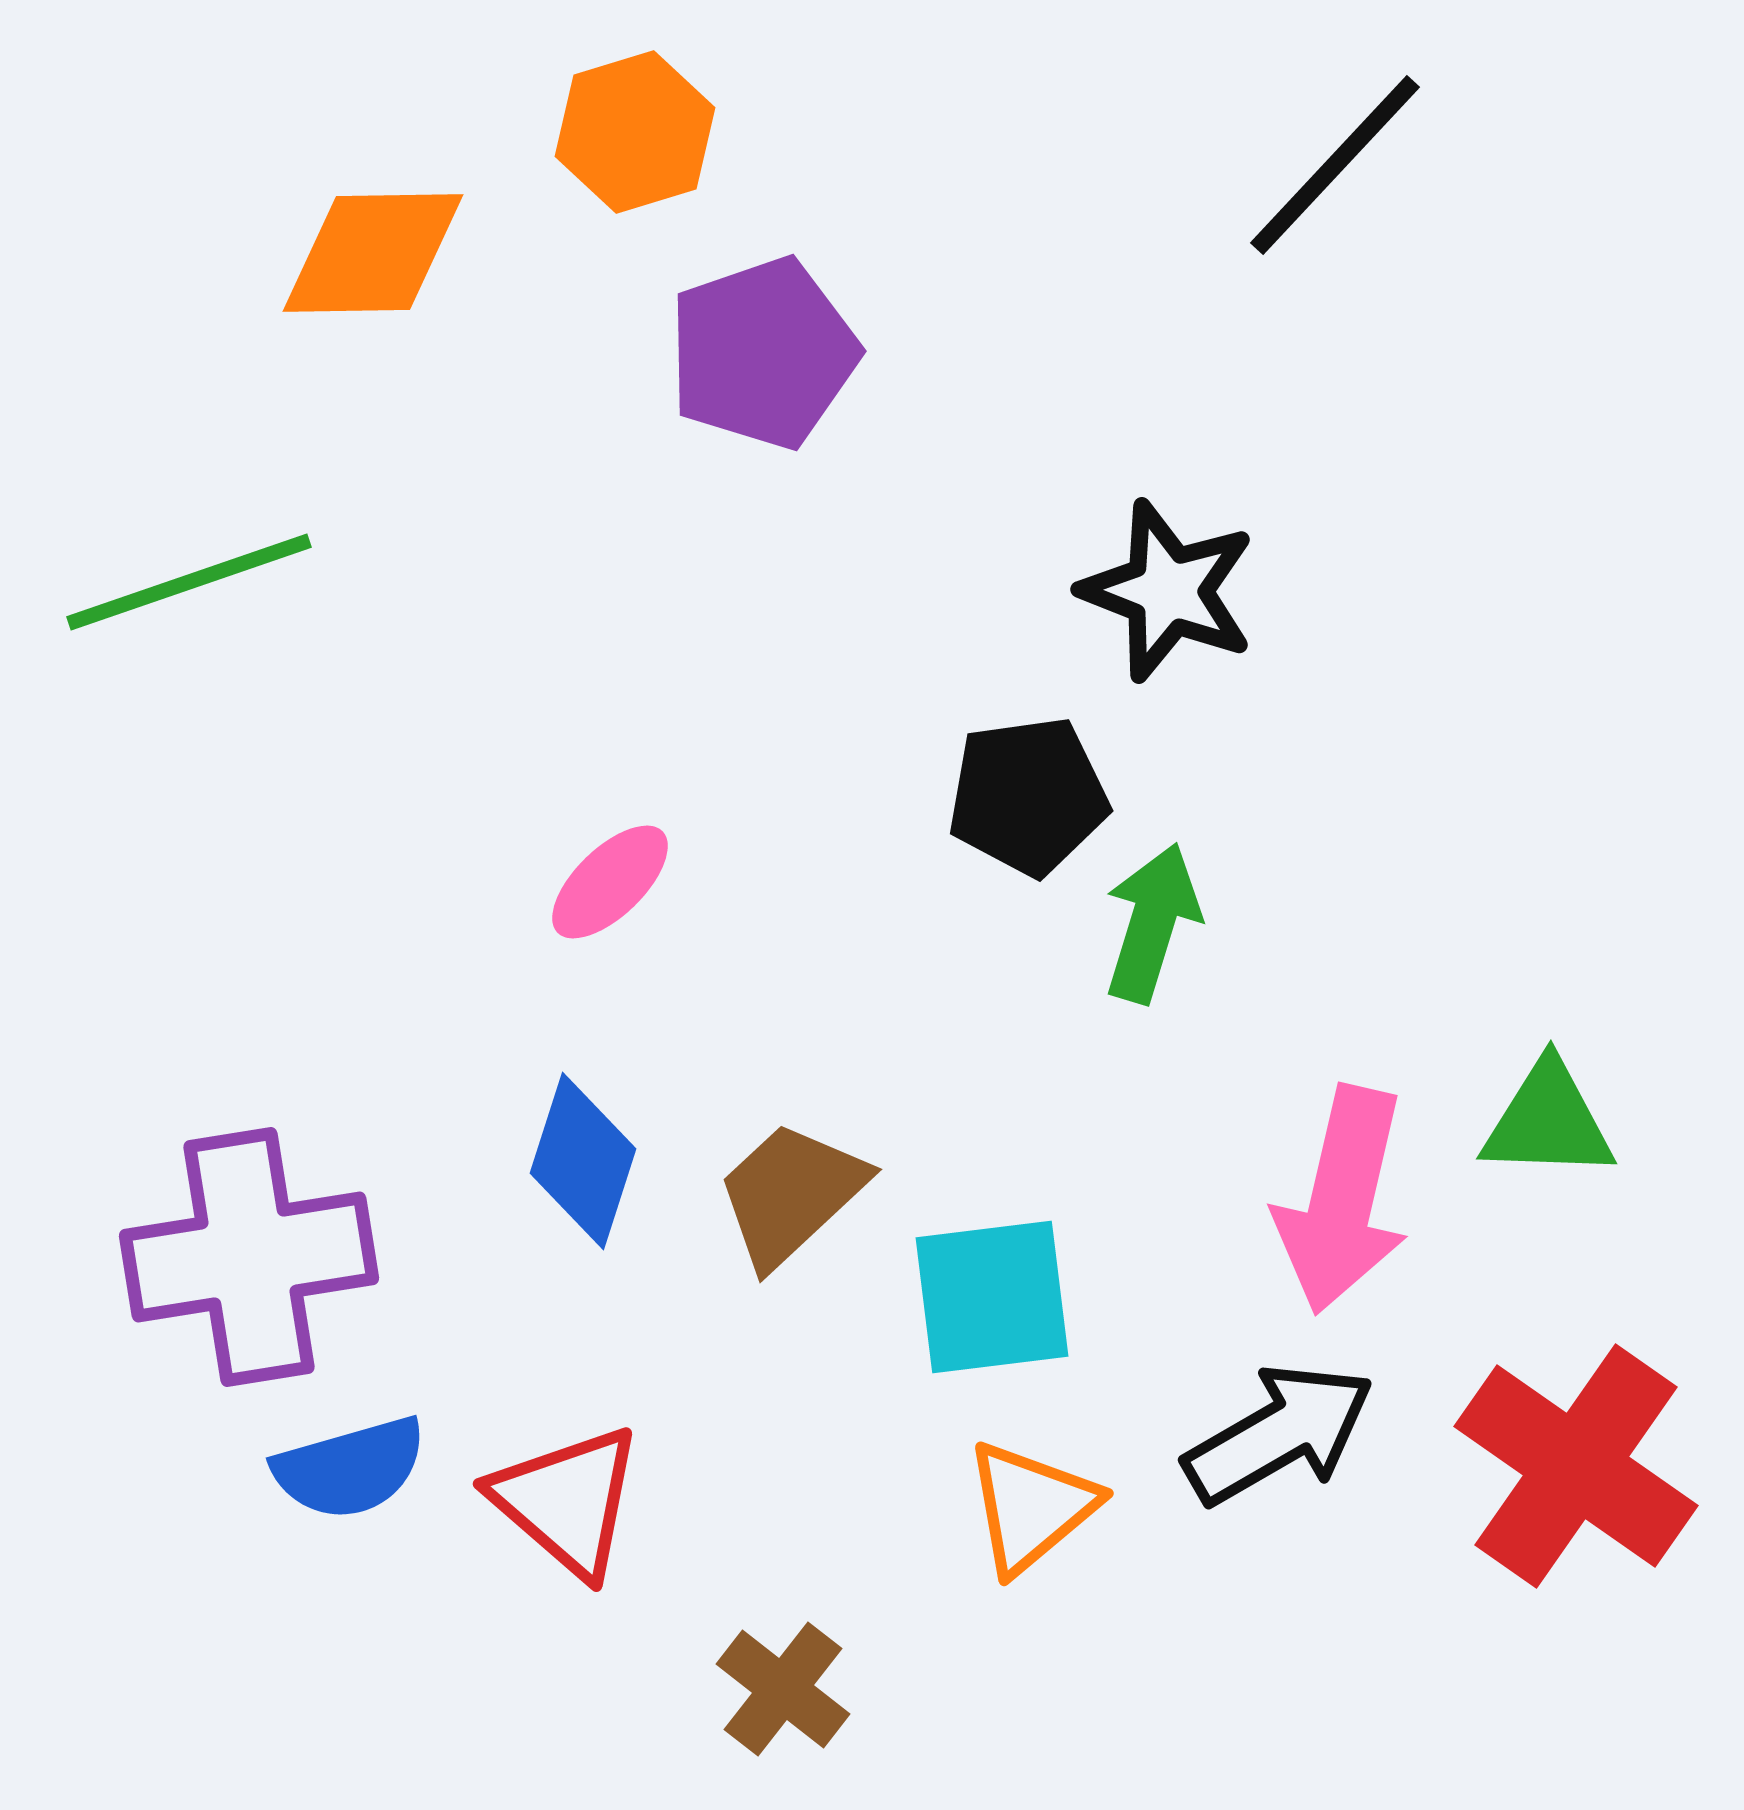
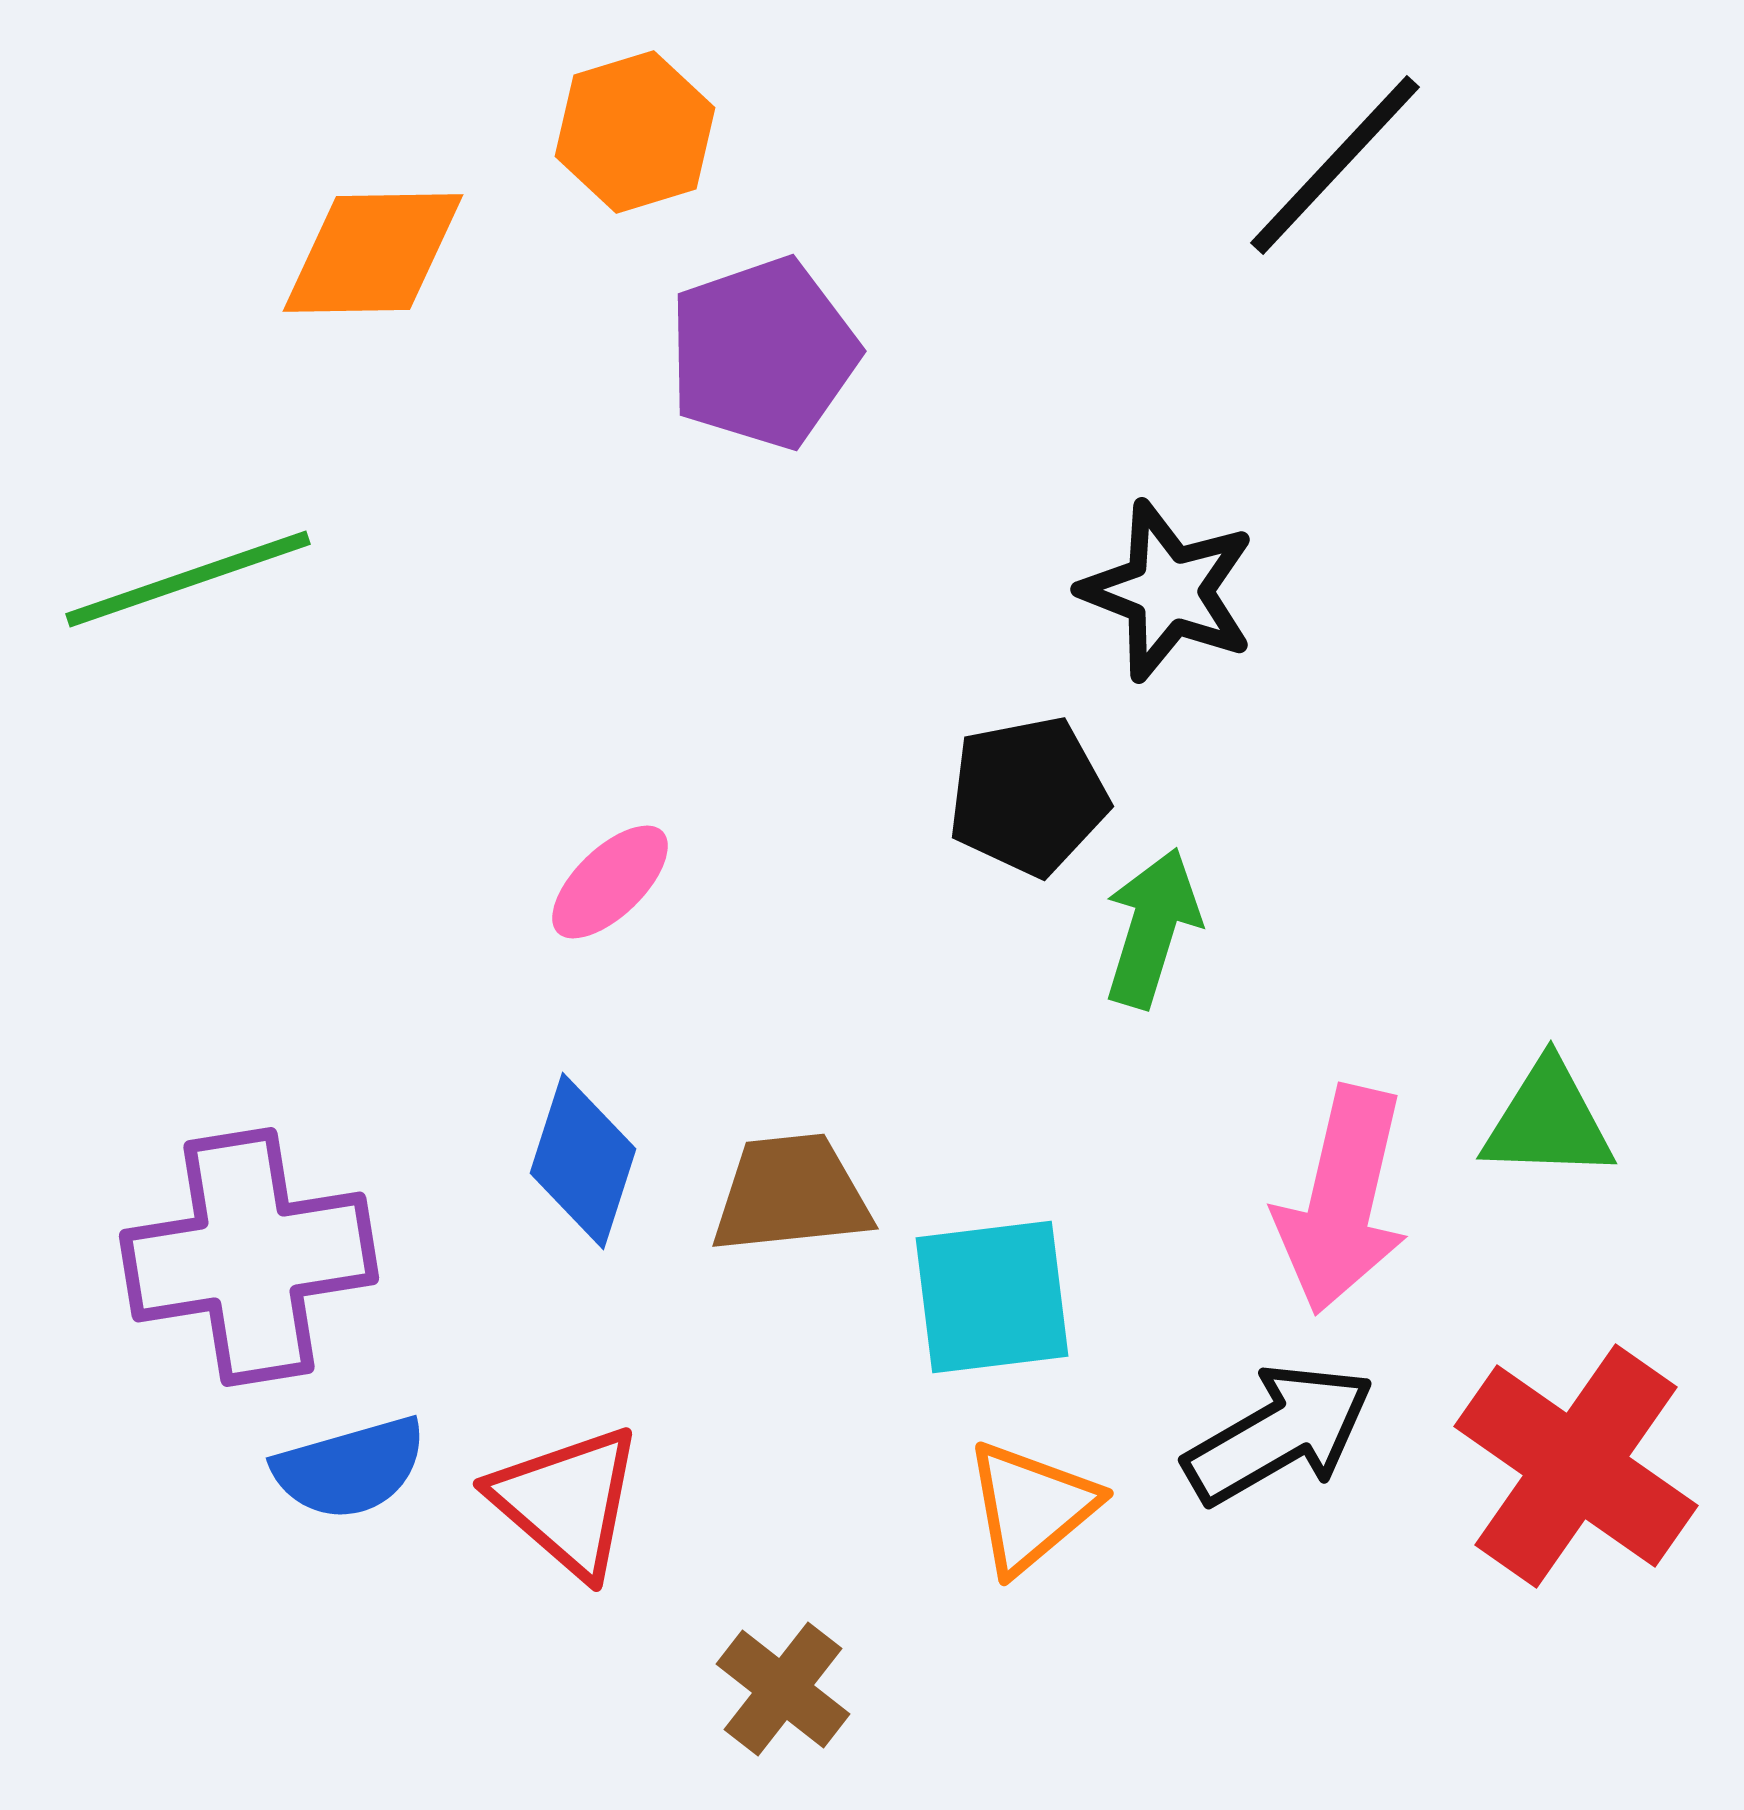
green line: moved 1 px left, 3 px up
black pentagon: rotated 3 degrees counterclockwise
green arrow: moved 5 px down
brown trapezoid: rotated 37 degrees clockwise
